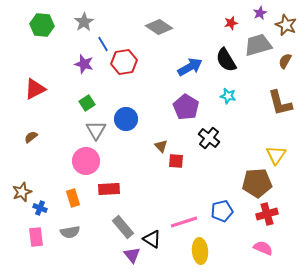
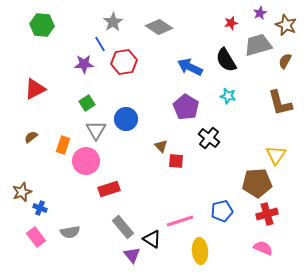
gray star at (84, 22): moved 29 px right
blue line at (103, 44): moved 3 px left
purple star at (84, 64): rotated 18 degrees counterclockwise
blue arrow at (190, 67): rotated 125 degrees counterclockwise
red rectangle at (109, 189): rotated 15 degrees counterclockwise
orange rectangle at (73, 198): moved 10 px left, 53 px up; rotated 36 degrees clockwise
pink line at (184, 222): moved 4 px left, 1 px up
pink rectangle at (36, 237): rotated 30 degrees counterclockwise
